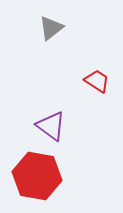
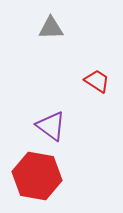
gray triangle: rotated 36 degrees clockwise
